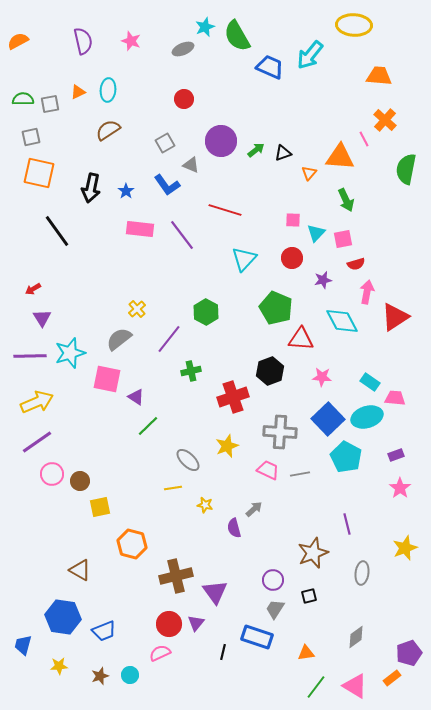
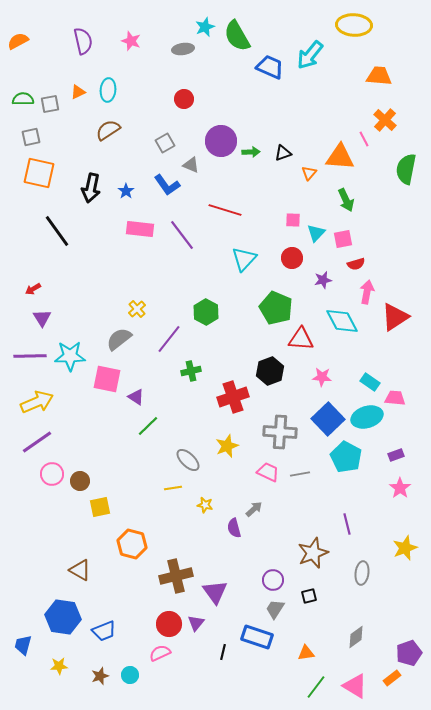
gray ellipse at (183, 49): rotated 15 degrees clockwise
green arrow at (256, 150): moved 5 px left, 2 px down; rotated 36 degrees clockwise
cyan star at (70, 353): moved 3 px down; rotated 16 degrees clockwise
pink trapezoid at (268, 470): moved 2 px down
